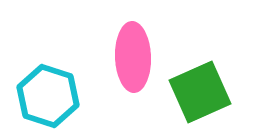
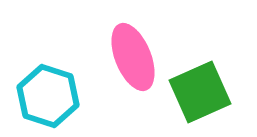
pink ellipse: rotated 20 degrees counterclockwise
